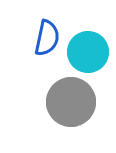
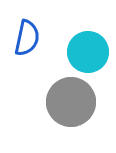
blue semicircle: moved 20 px left
